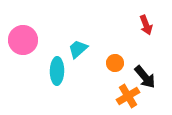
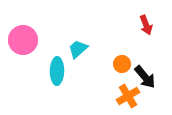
orange circle: moved 7 px right, 1 px down
